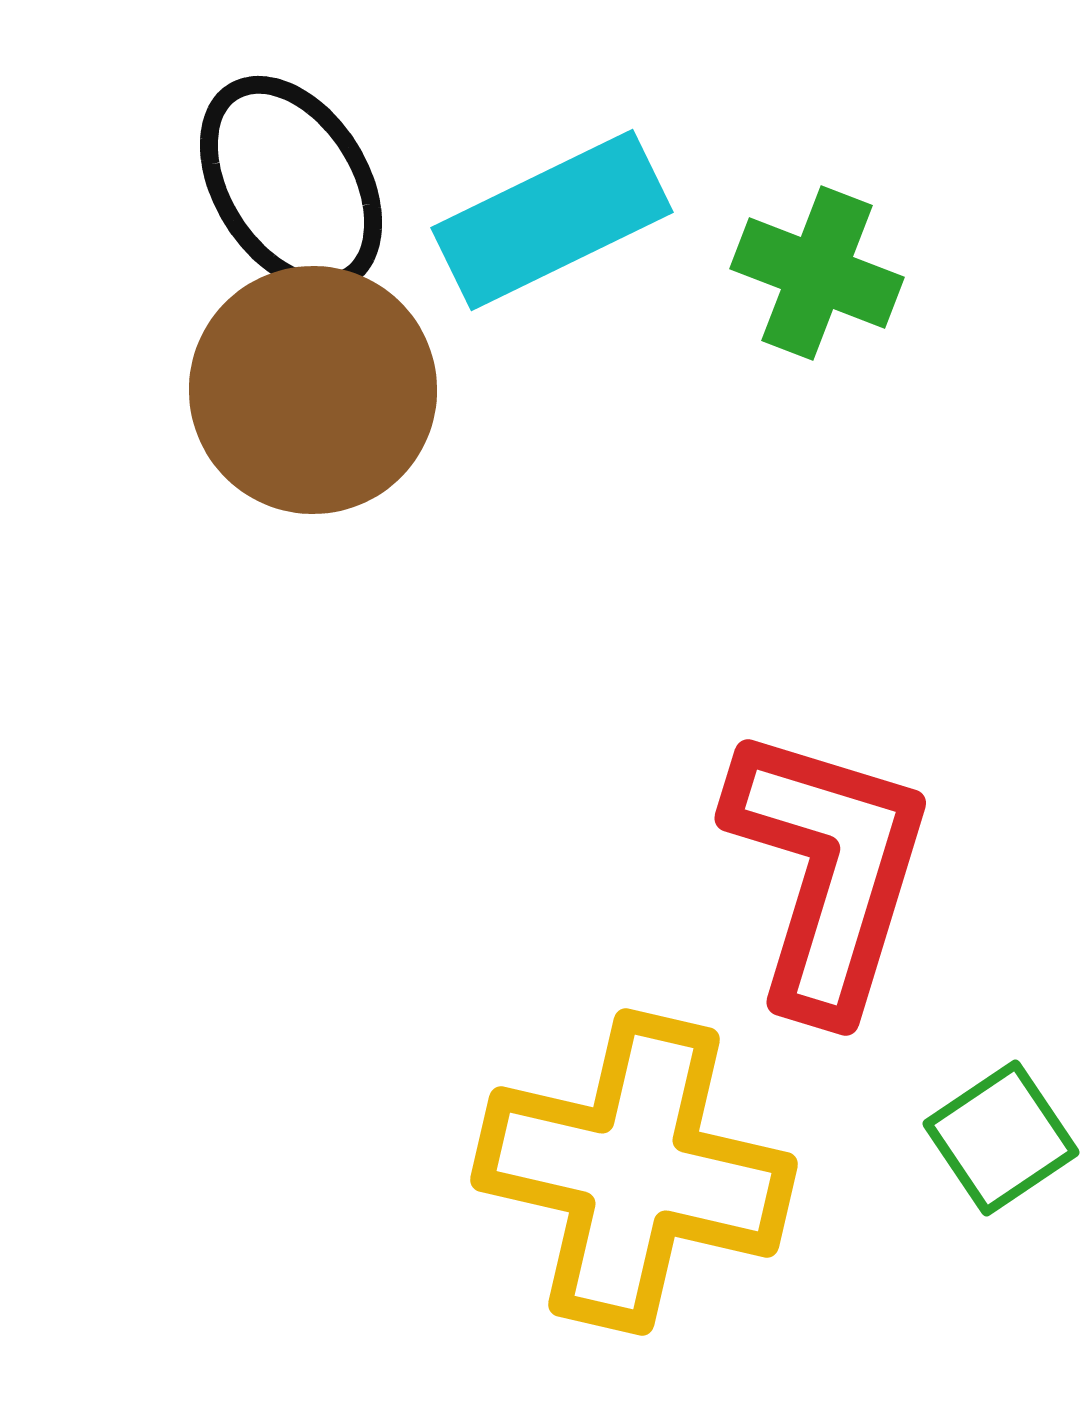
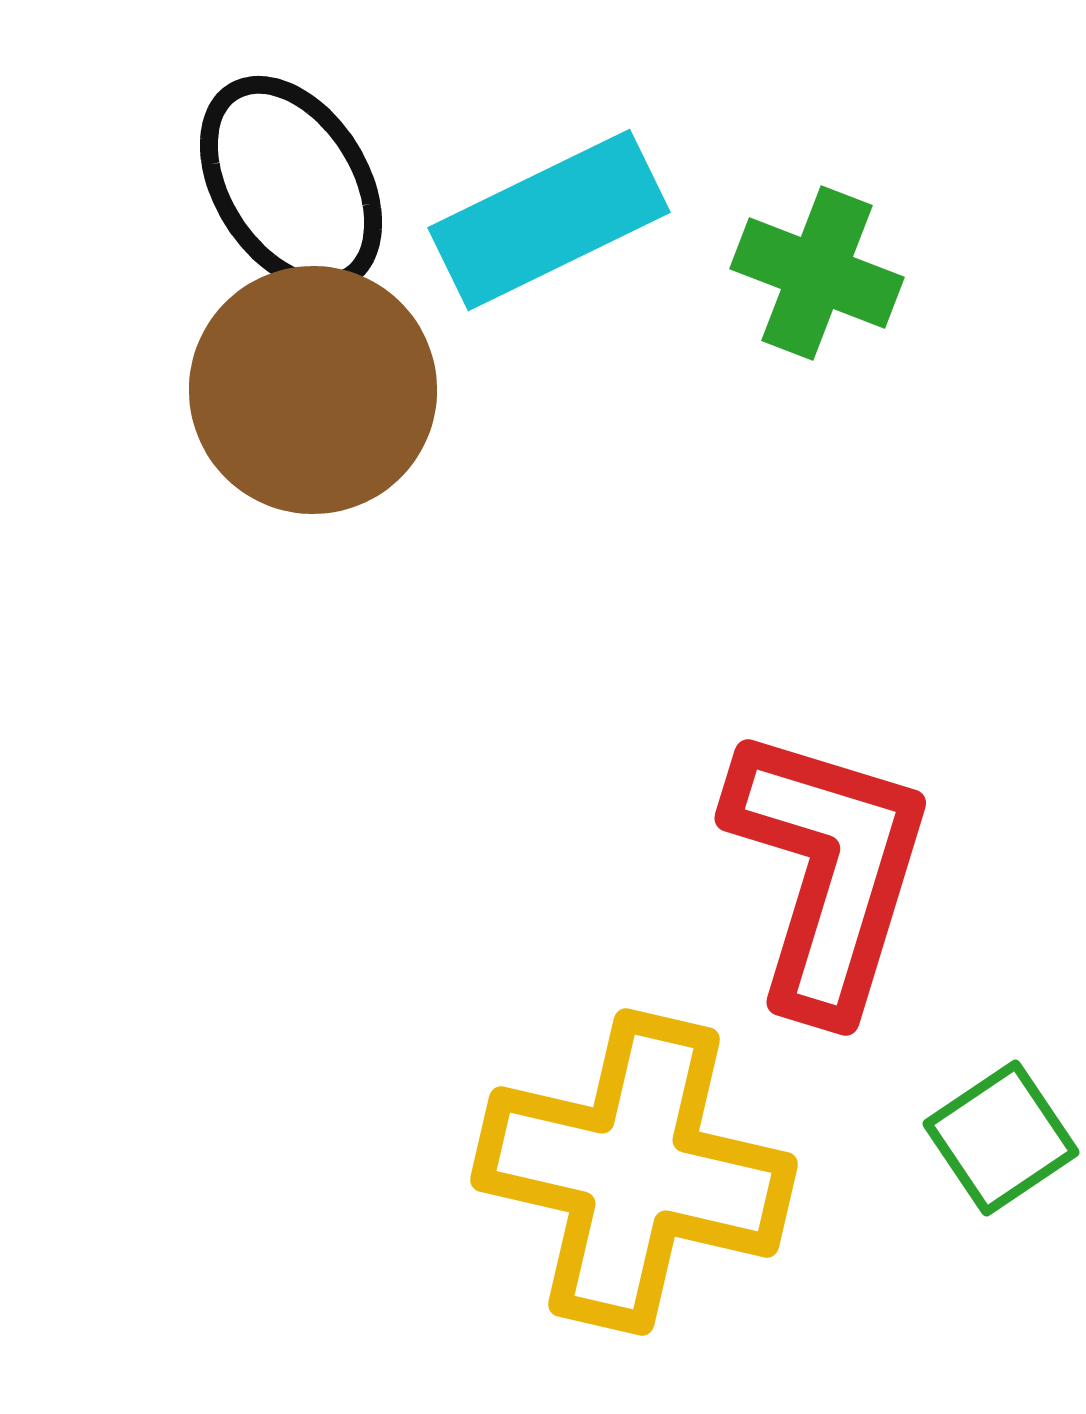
cyan rectangle: moved 3 px left
